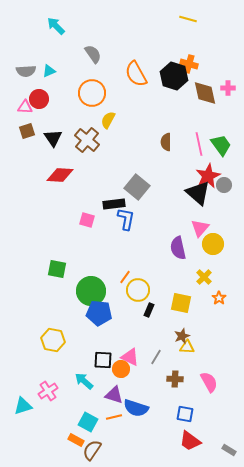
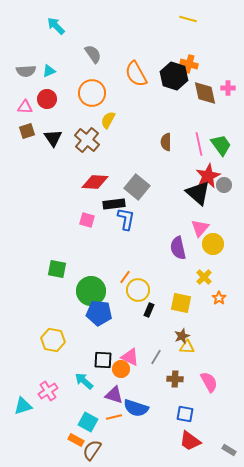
red circle at (39, 99): moved 8 px right
red diamond at (60, 175): moved 35 px right, 7 px down
